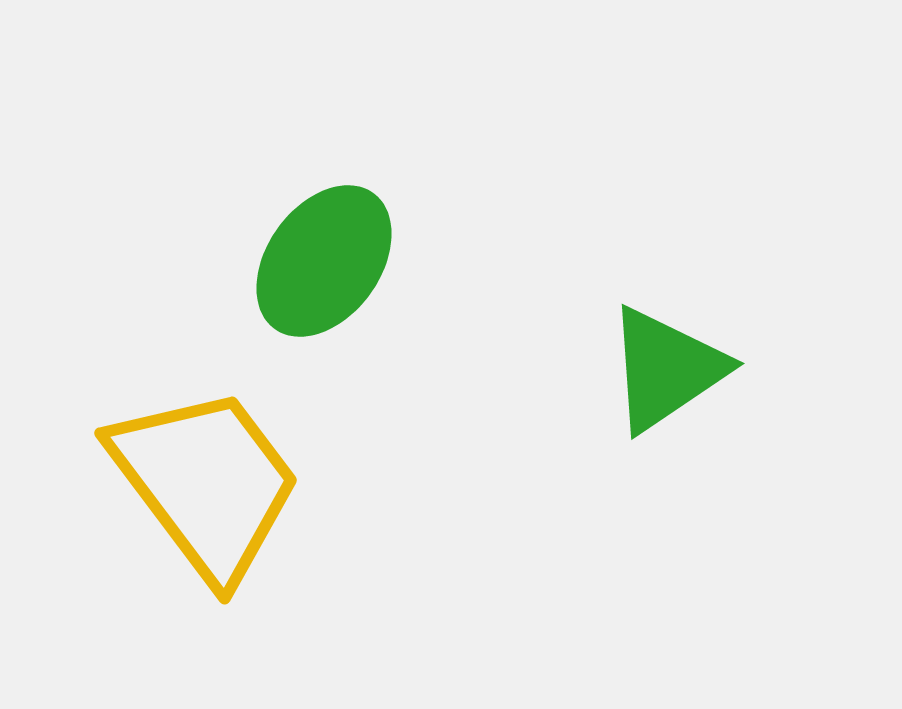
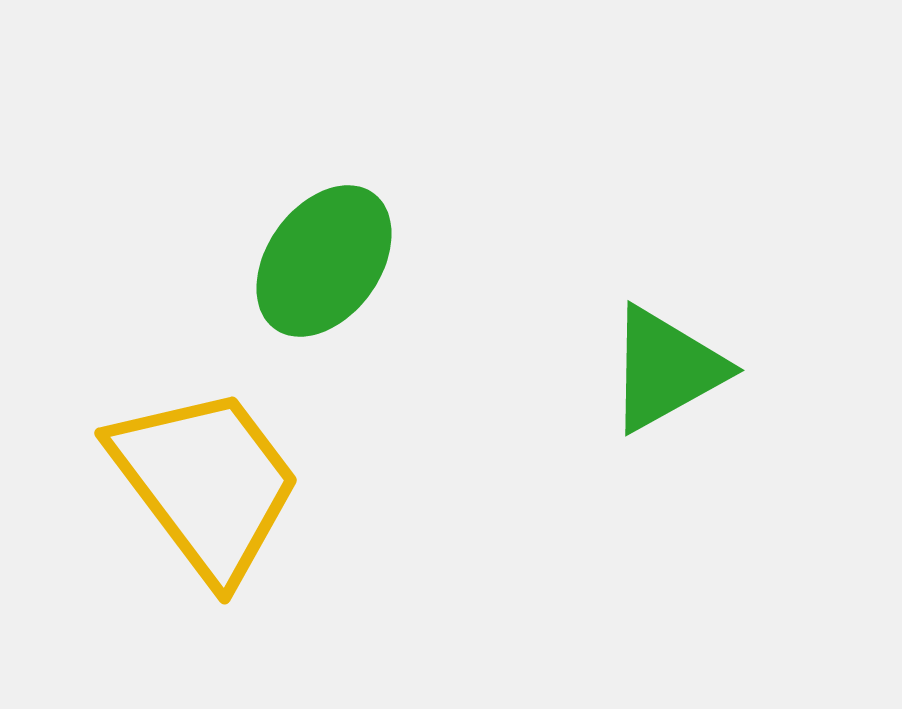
green triangle: rotated 5 degrees clockwise
